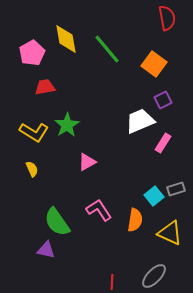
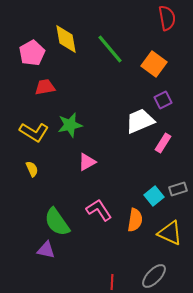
green line: moved 3 px right
green star: moved 3 px right; rotated 20 degrees clockwise
gray rectangle: moved 2 px right
